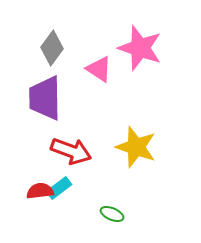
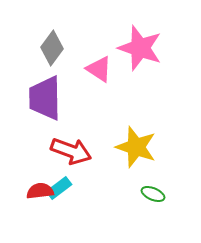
green ellipse: moved 41 px right, 20 px up
